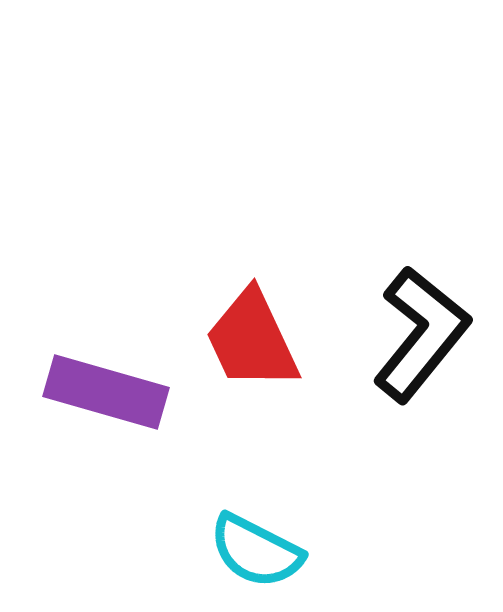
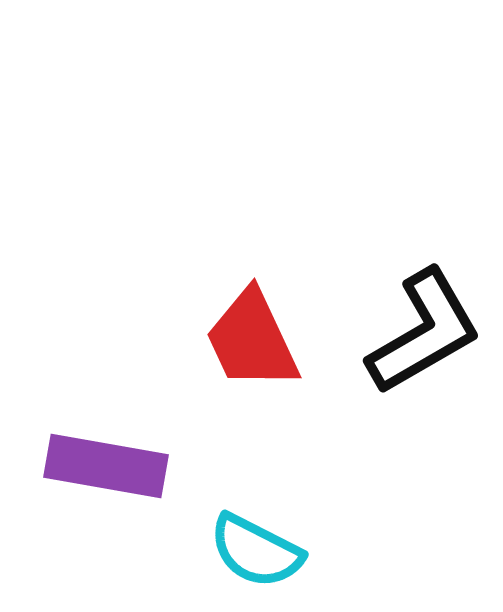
black L-shape: moved 3 px right, 2 px up; rotated 21 degrees clockwise
purple rectangle: moved 74 px down; rotated 6 degrees counterclockwise
